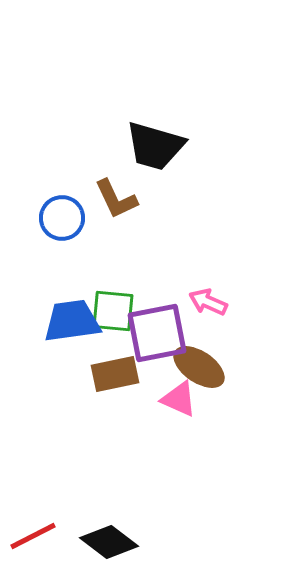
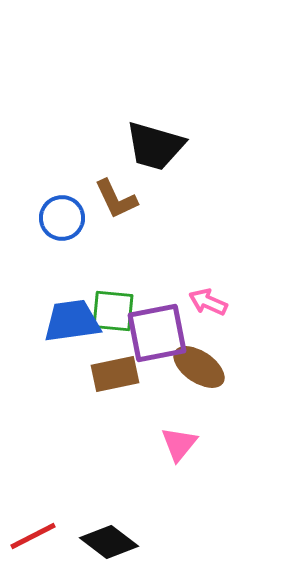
pink triangle: moved 45 px down; rotated 45 degrees clockwise
